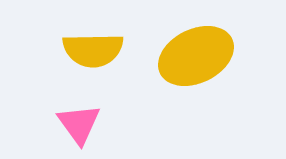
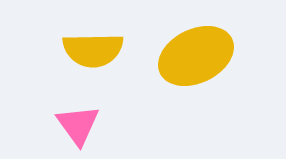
pink triangle: moved 1 px left, 1 px down
